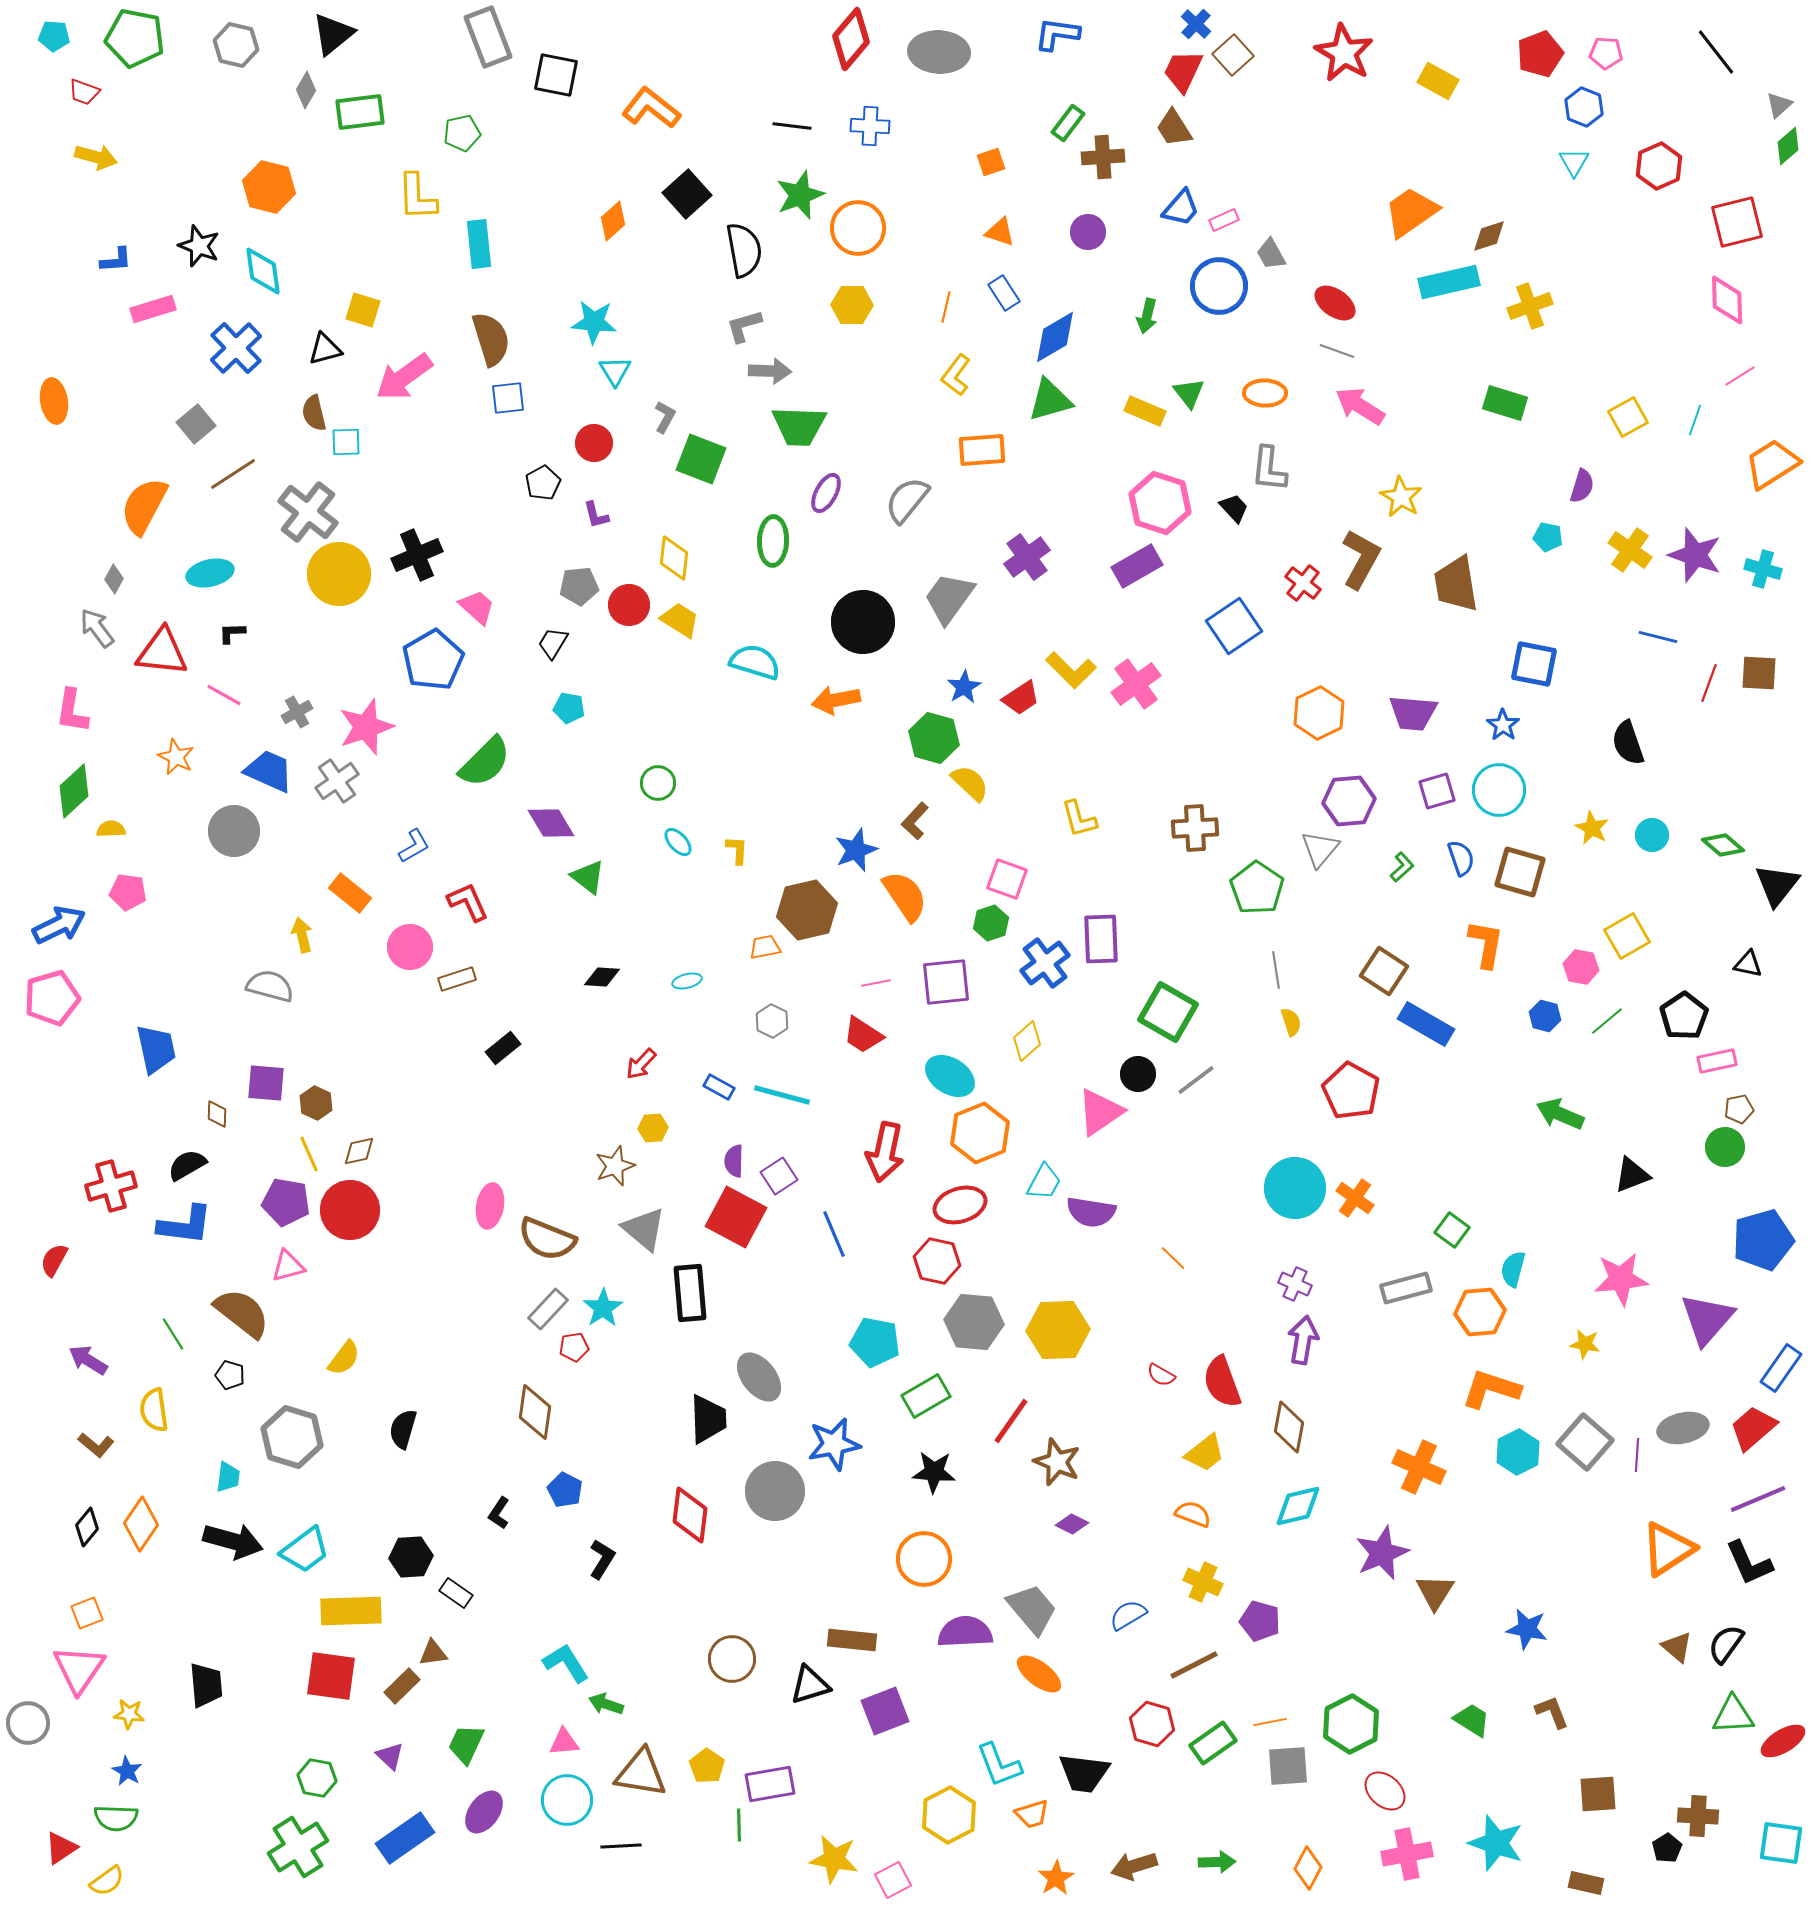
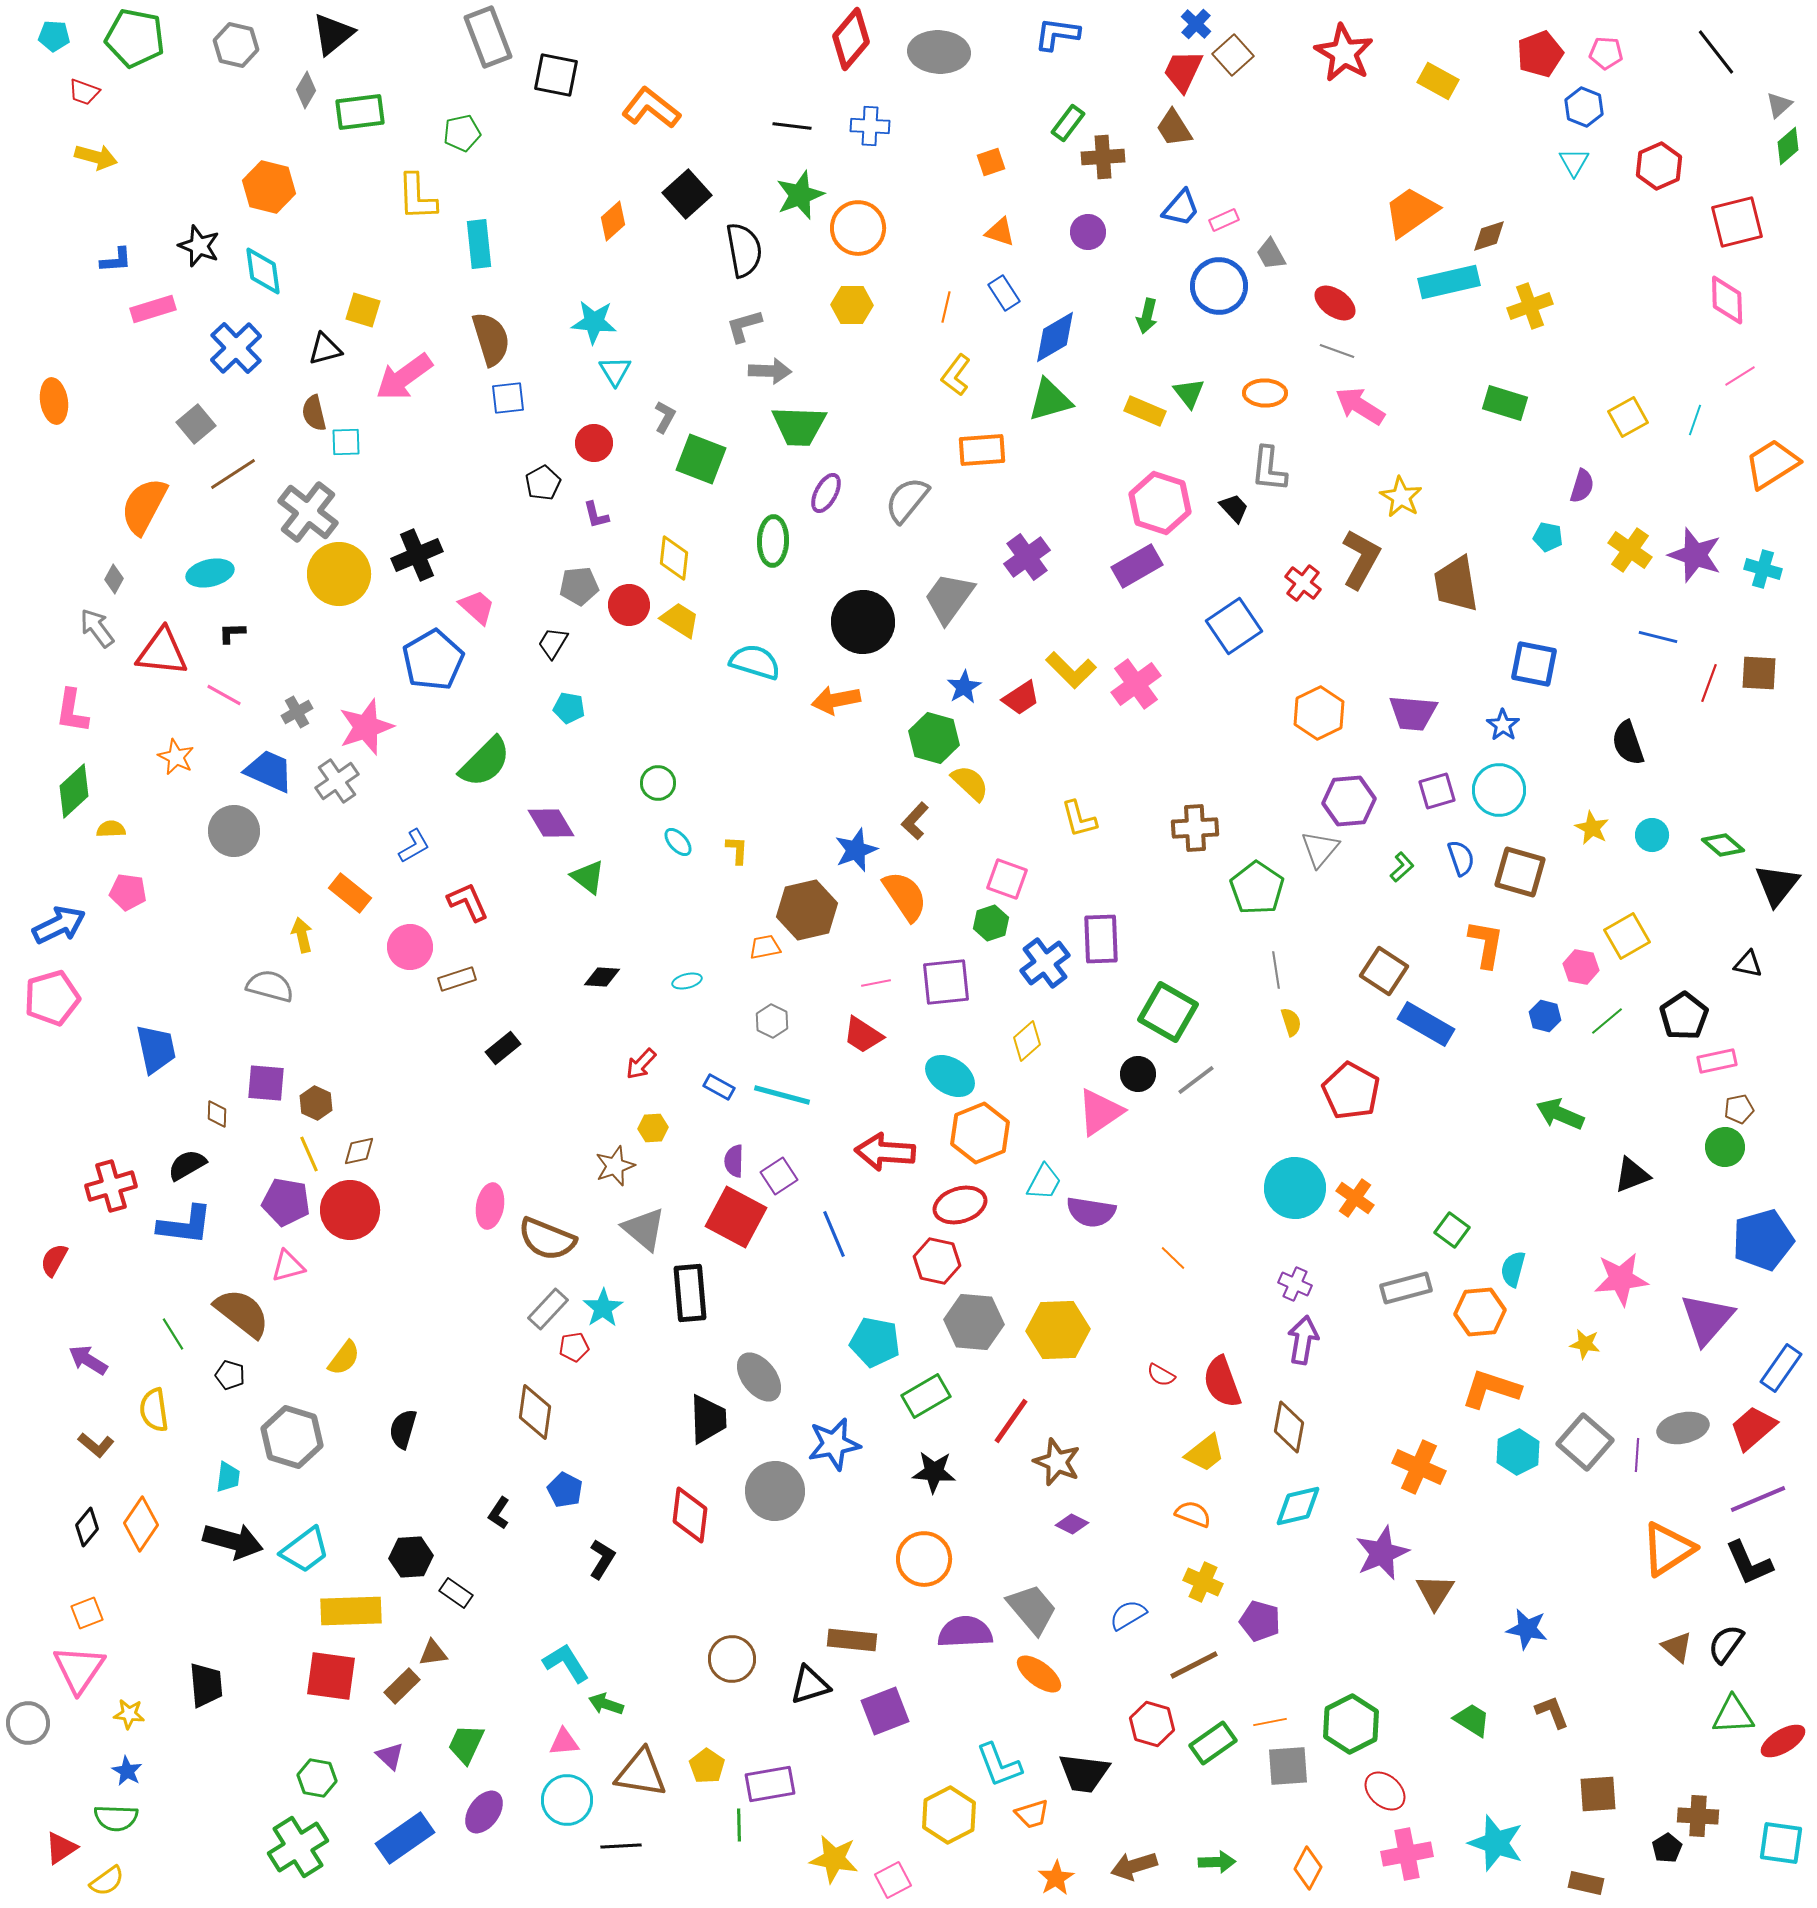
red arrow at (885, 1152): rotated 82 degrees clockwise
